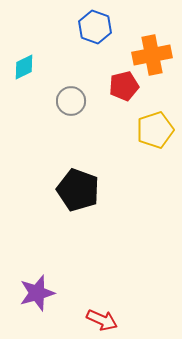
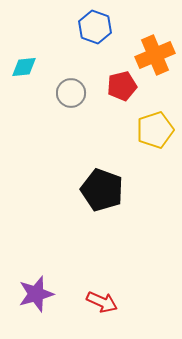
orange cross: moved 3 px right; rotated 12 degrees counterclockwise
cyan diamond: rotated 20 degrees clockwise
red pentagon: moved 2 px left
gray circle: moved 8 px up
black pentagon: moved 24 px right
purple star: moved 1 px left, 1 px down
red arrow: moved 18 px up
